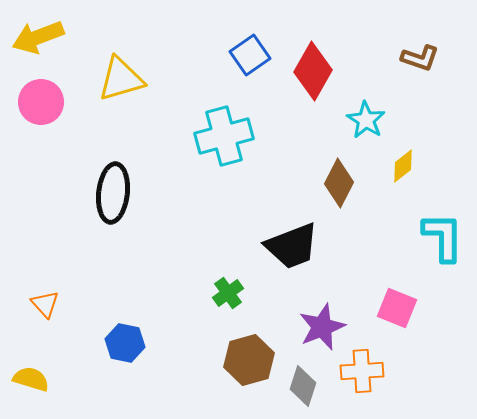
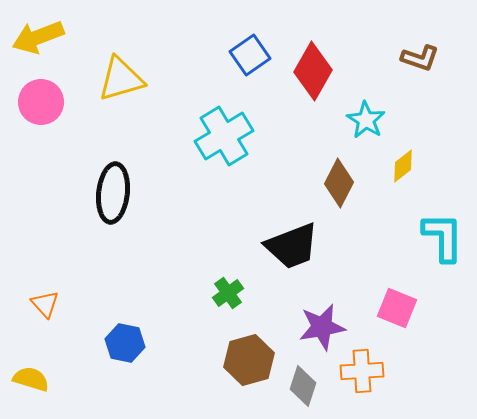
cyan cross: rotated 16 degrees counterclockwise
purple star: rotated 12 degrees clockwise
